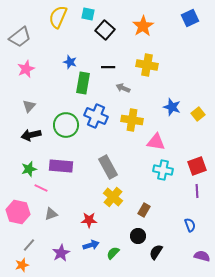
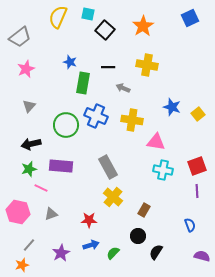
black arrow at (31, 135): moved 9 px down
